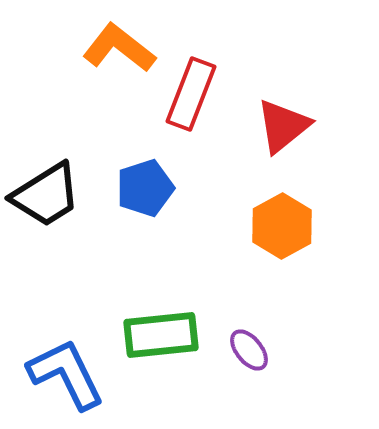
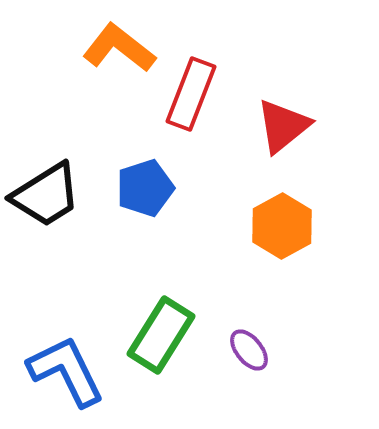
green rectangle: rotated 52 degrees counterclockwise
blue L-shape: moved 3 px up
